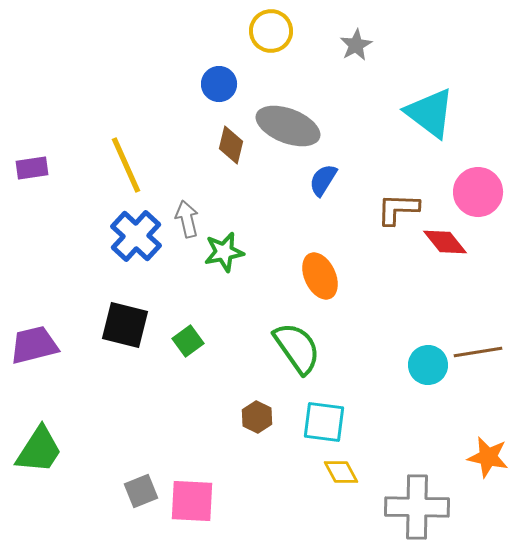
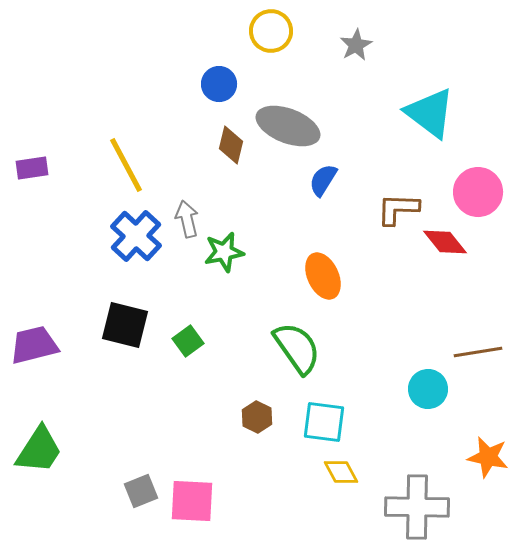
yellow line: rotated 4 degrees counterclockwise
orange ellipse: moved 3 px right
cyan circle: moved 24 px down
